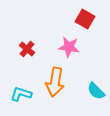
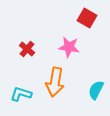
red square: moved 2 px right, 1 px up
cyan semicircle: moved 1 px up; rotated 72 degrees clockwise
